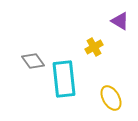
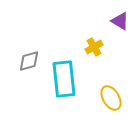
gray diamond: moved 4 px left; rotated 70 degrees counterclockwise
